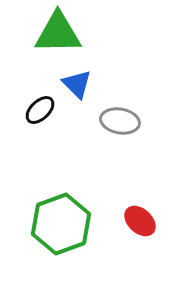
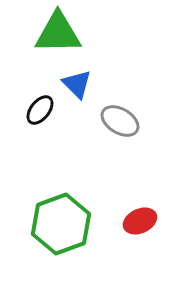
black ellipse: rotated 8 degrees counterclockwise
gray ellipse: rotated 21 degrees clockwise
red ellipse: rotated 68 degrees counterclockwise
